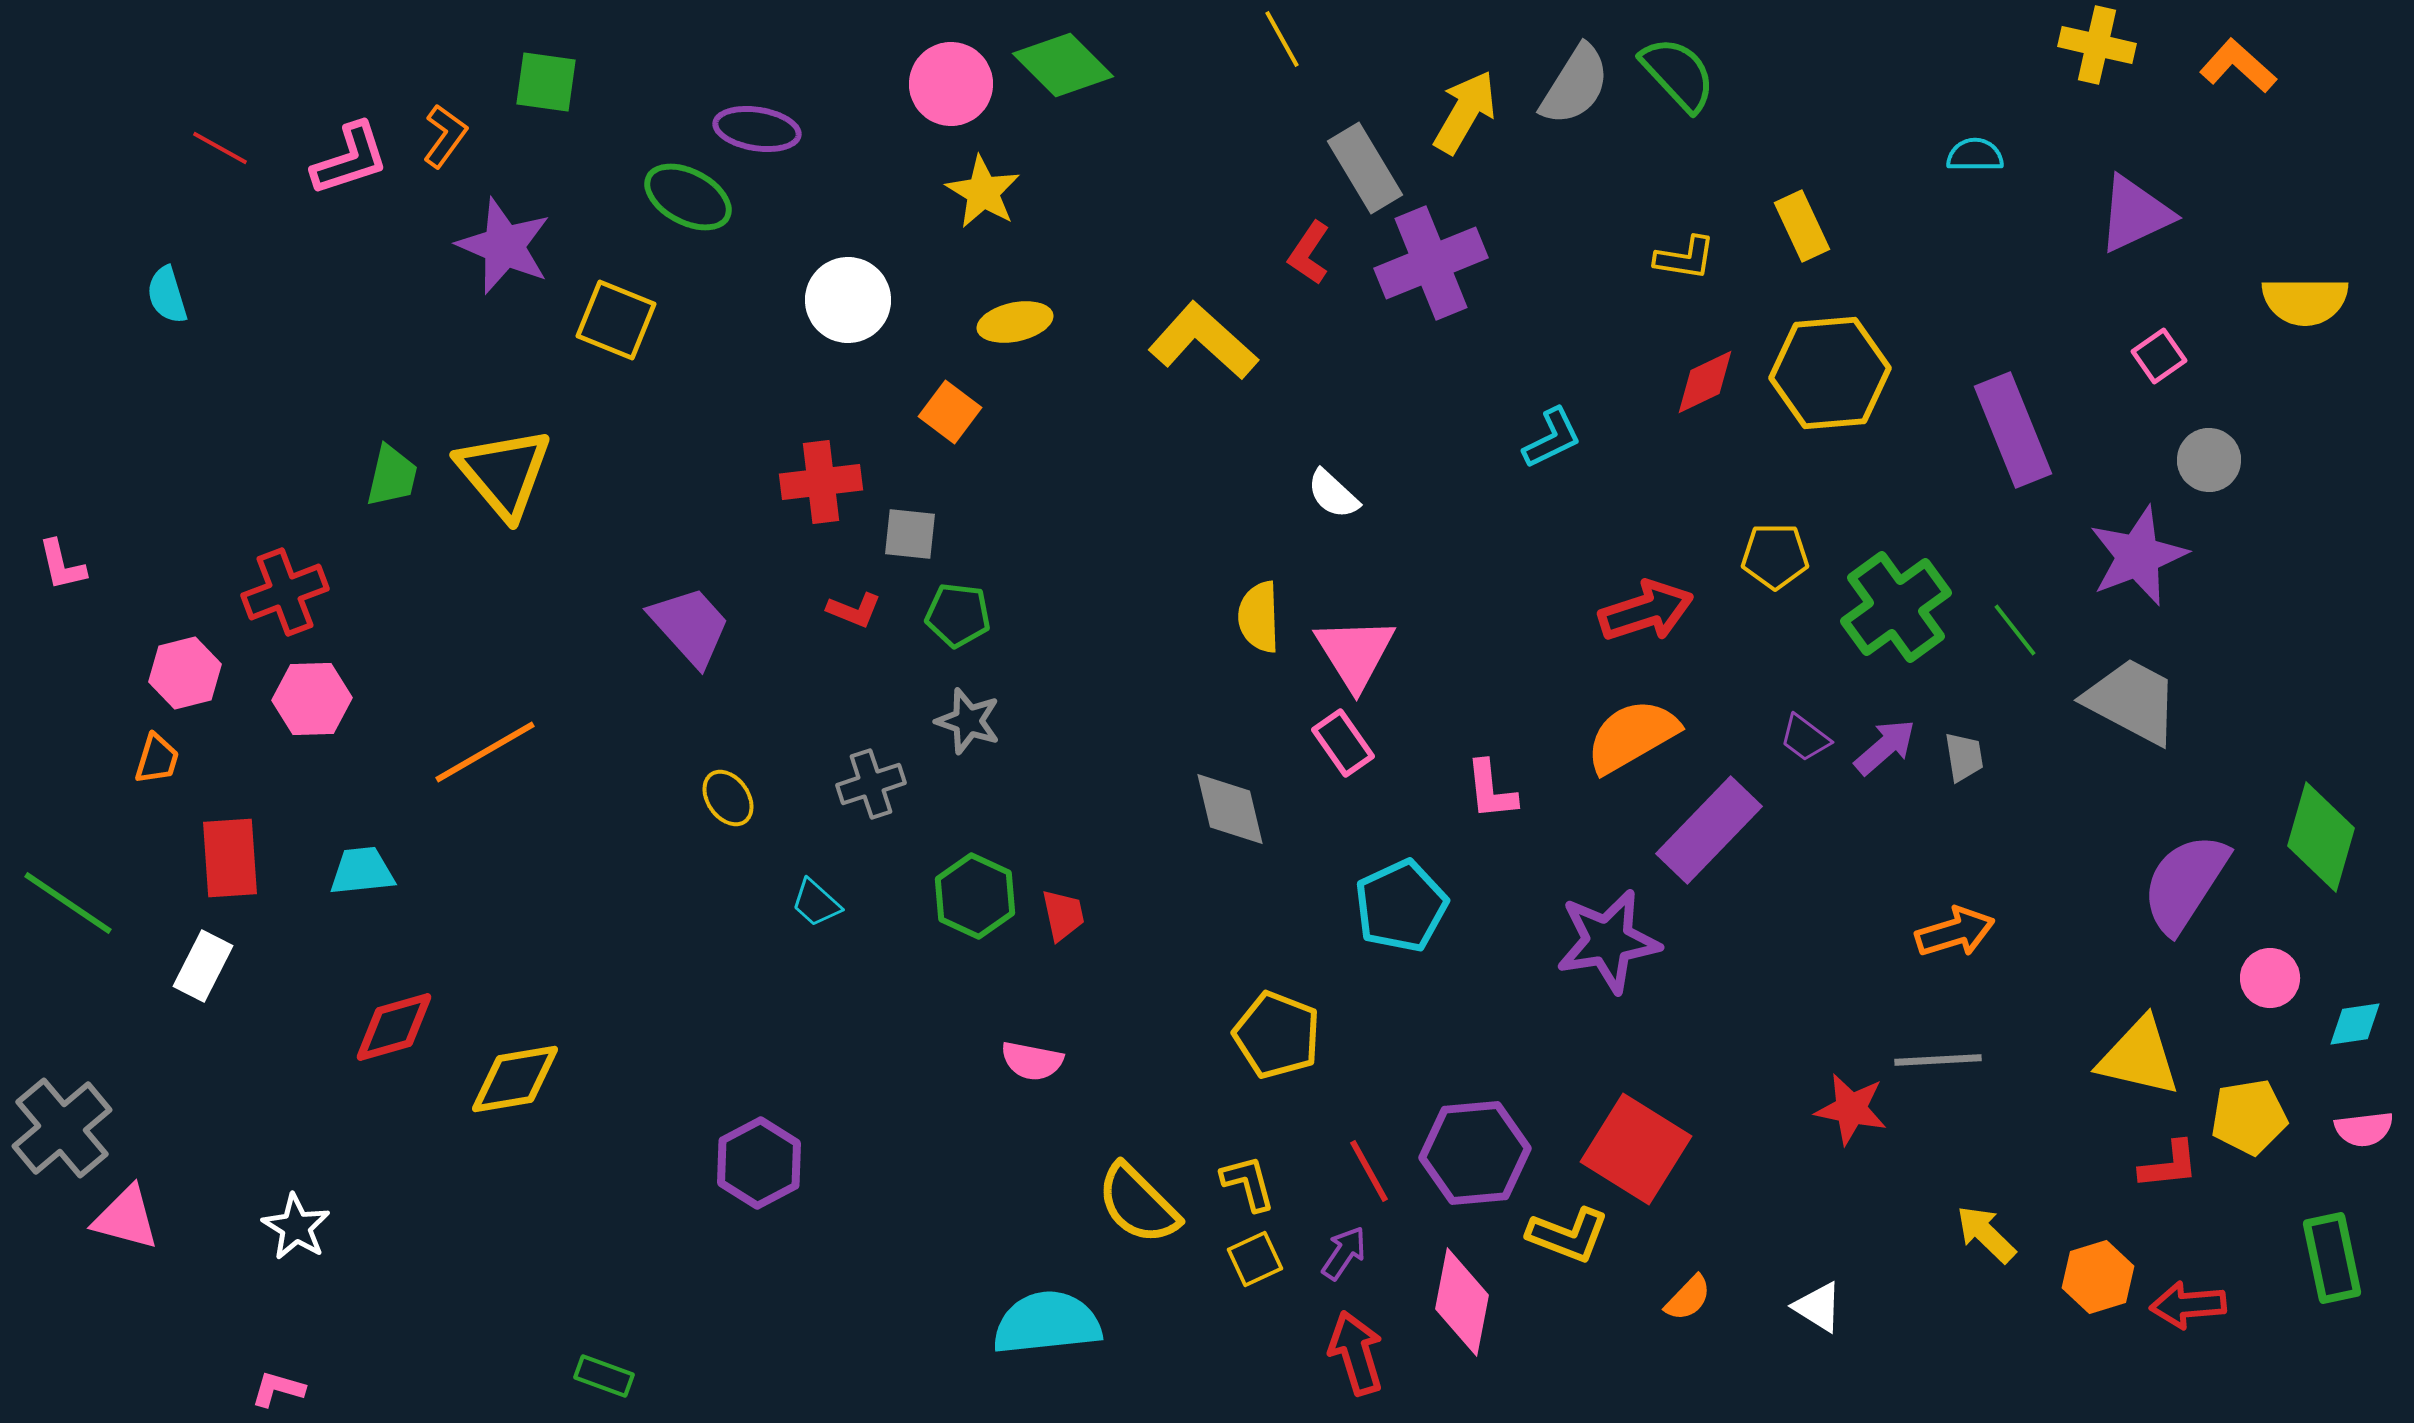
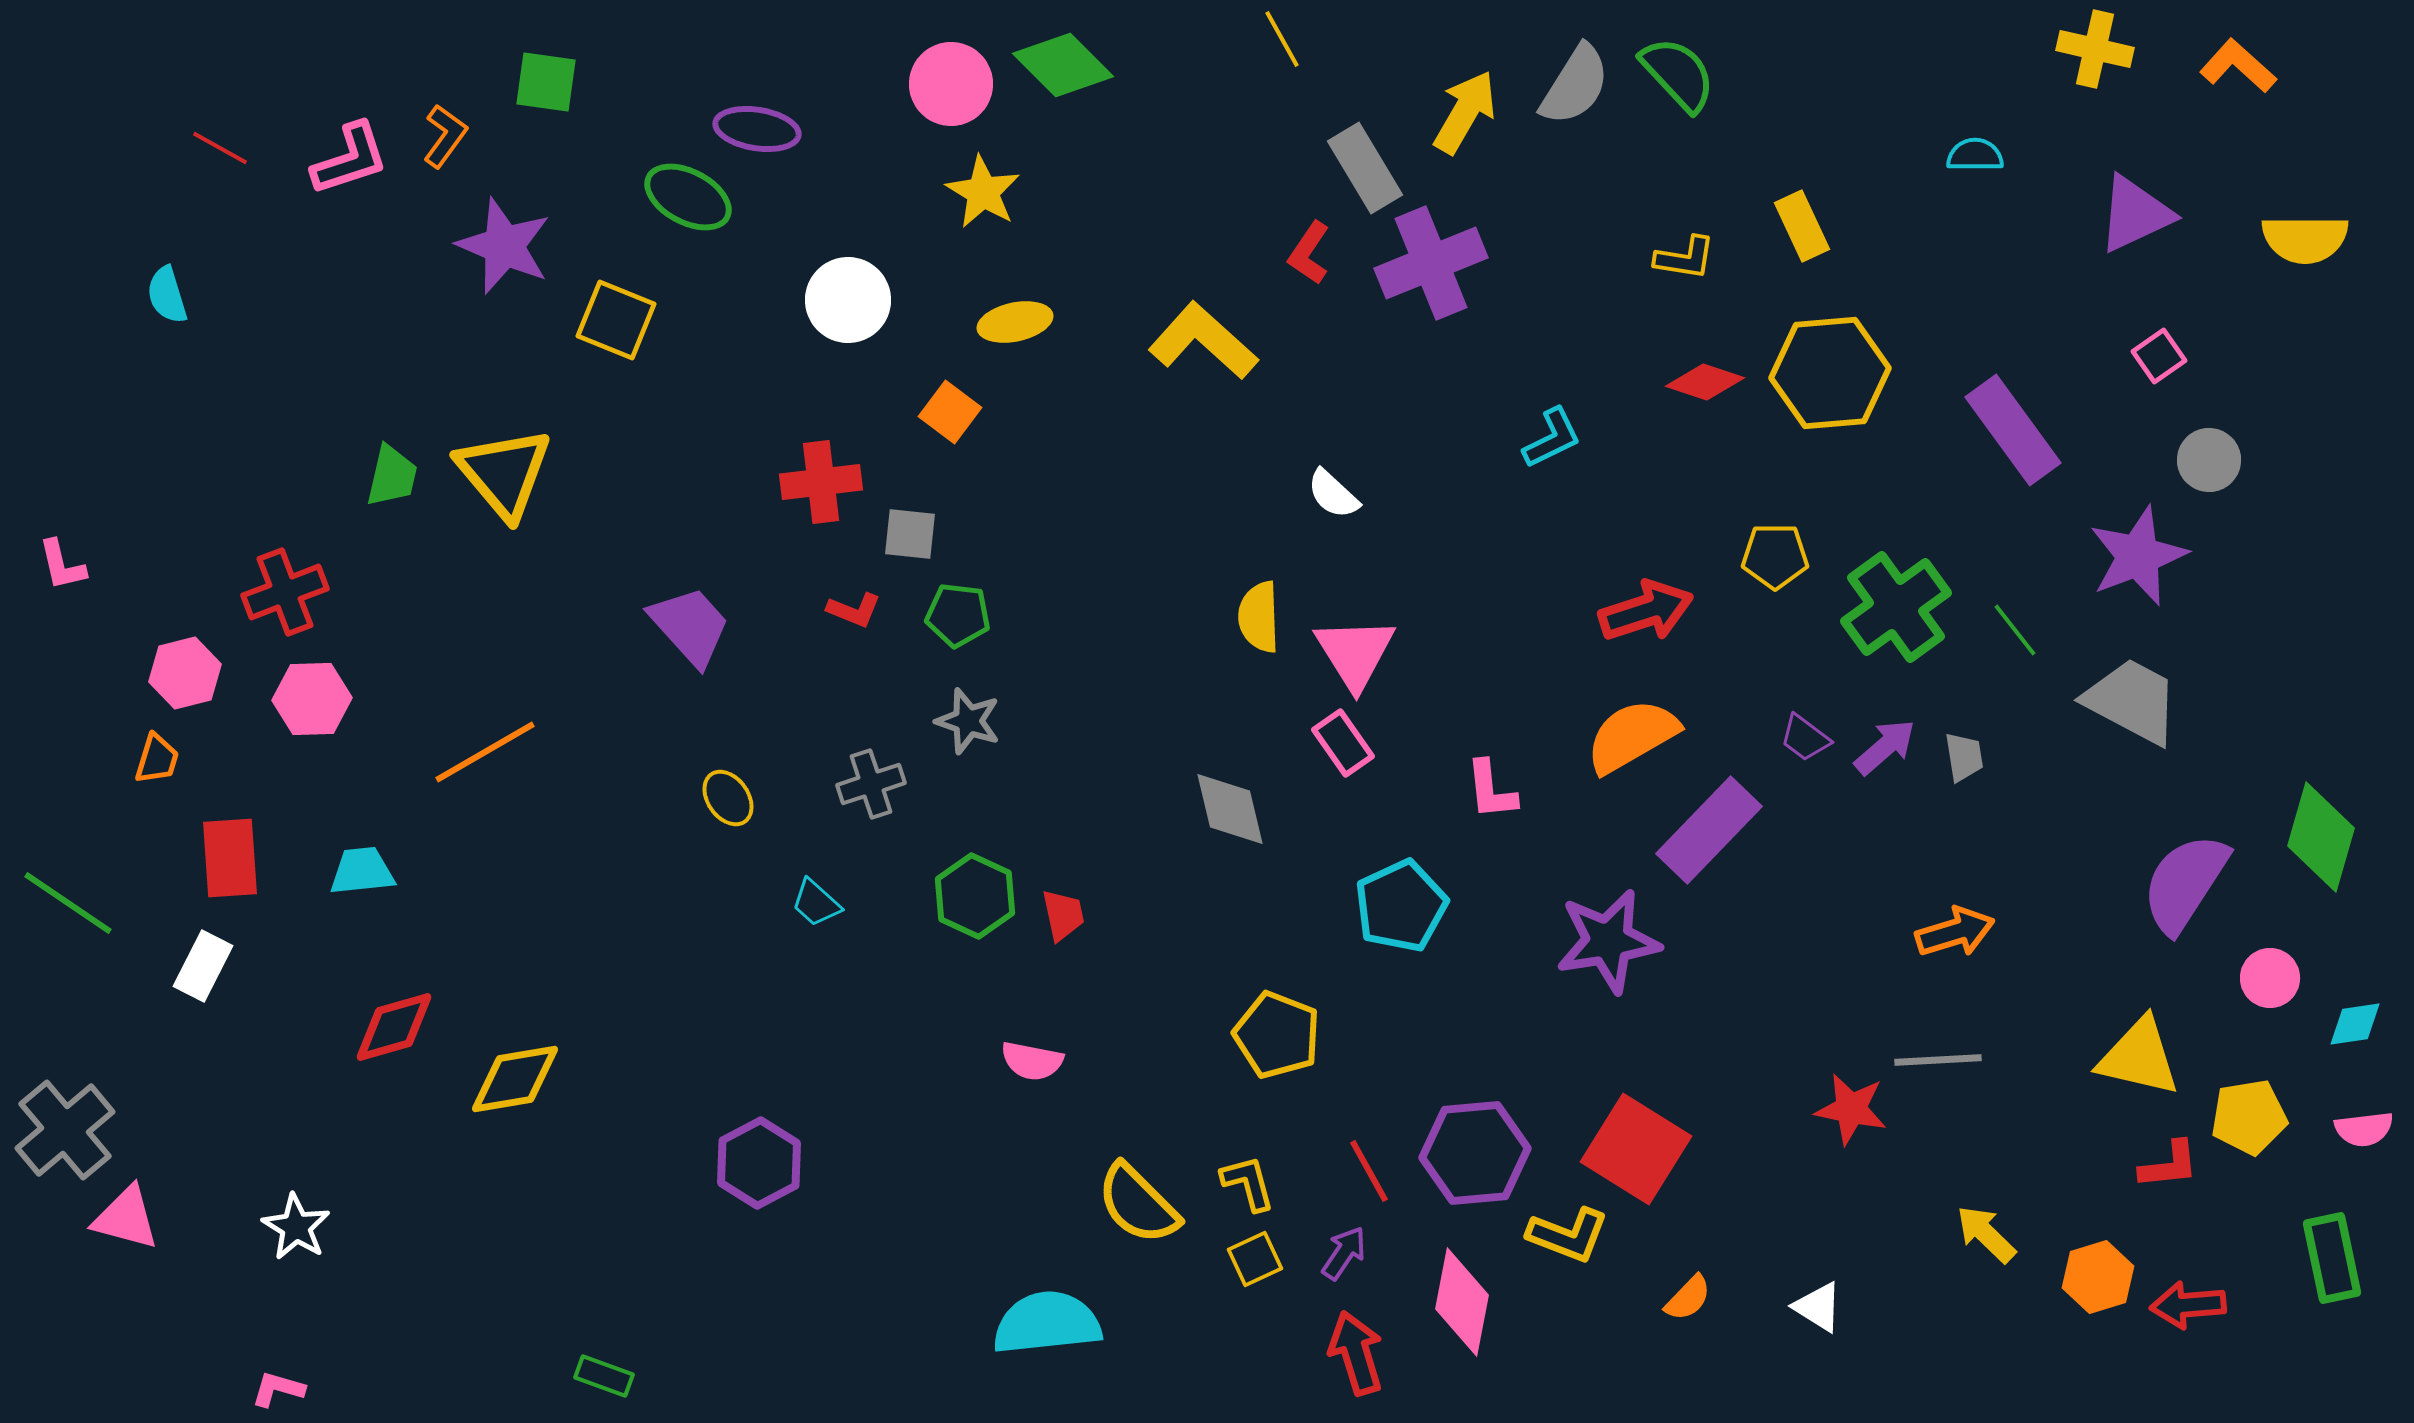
yellow cross at (2097, 45): moved 2 px left, 4 px down
yellow semicircle at (2305, 301): moved 62 px up
red diamond at (1705, 382): rotated 44 degrees clockwise
purple rectangle at (2013, 430): rotated 14 degrees counterclockwise
gray cross at (62, 1128): moved 3 px right, 2 px down
